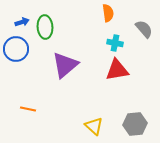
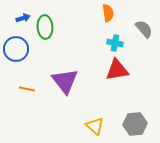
blue arrow: moved 1 px right, 4 px up
purple triangle: moved 16 px down; rotated 28 degrees counterclockwise
orange line: moved 1 px left, 20 px up
yellow triangle: moved 1 px right
